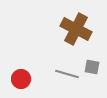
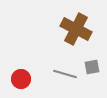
gray square: rotated 21 degrees counterclockwise
gray line: moved 2 px left
